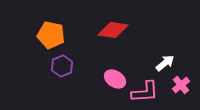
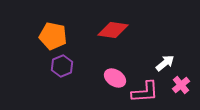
orange pentagon: moved 2 px right, 1 px down
pink ellipse: moved 1 px up
